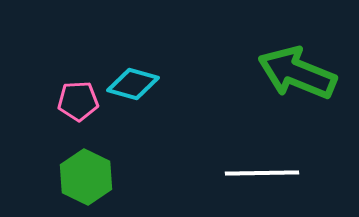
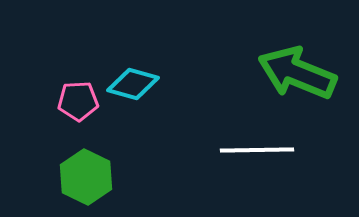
white line: moved 5 px left, 23 px up
